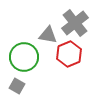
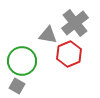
green circle: moved 2 px left, 4 px down
